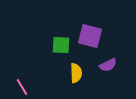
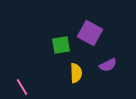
purple square: moved 3 px up; rotated 15 degrees clockwise
green square: rotated 12 degrees counterclockwise
